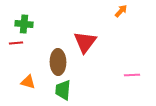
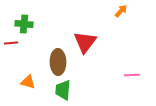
red line: moved 5 px left
